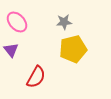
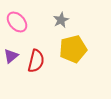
gray star: moved 3 px left, 2 px up; rotated 21 degrees counterclockwise
purple triangle: moved 6 px down; rotated 28 degrees clockwise
red semicircle: moved 16 px up; rotated 15 degrees counterclockwise
